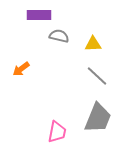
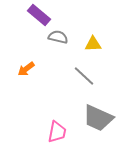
purple rectangle: rotated 40 degrees clockwise
gray semicircle: moved 1 px left, 1 px down
orange arrow: moved 5 px right
gray line: moved 13 px left
gray trapezoid: rotated 92 degrees clockwise
